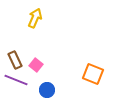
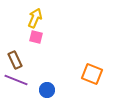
pink square: moved 28 px up; rotated 24 degrees counterclockwise
orange square: moved 1 px left
